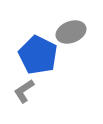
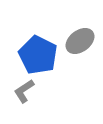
gray ellipse: moved 9 px right, 9 px down; rotated 16 degrees counterclockwise
